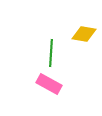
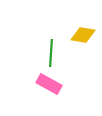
yellow diamond: moved 1 px left, 1 px down
